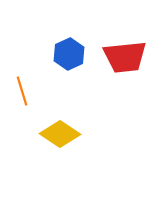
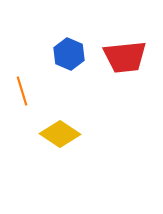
blue hexagon: rotated 12 degrees counterclockwise
